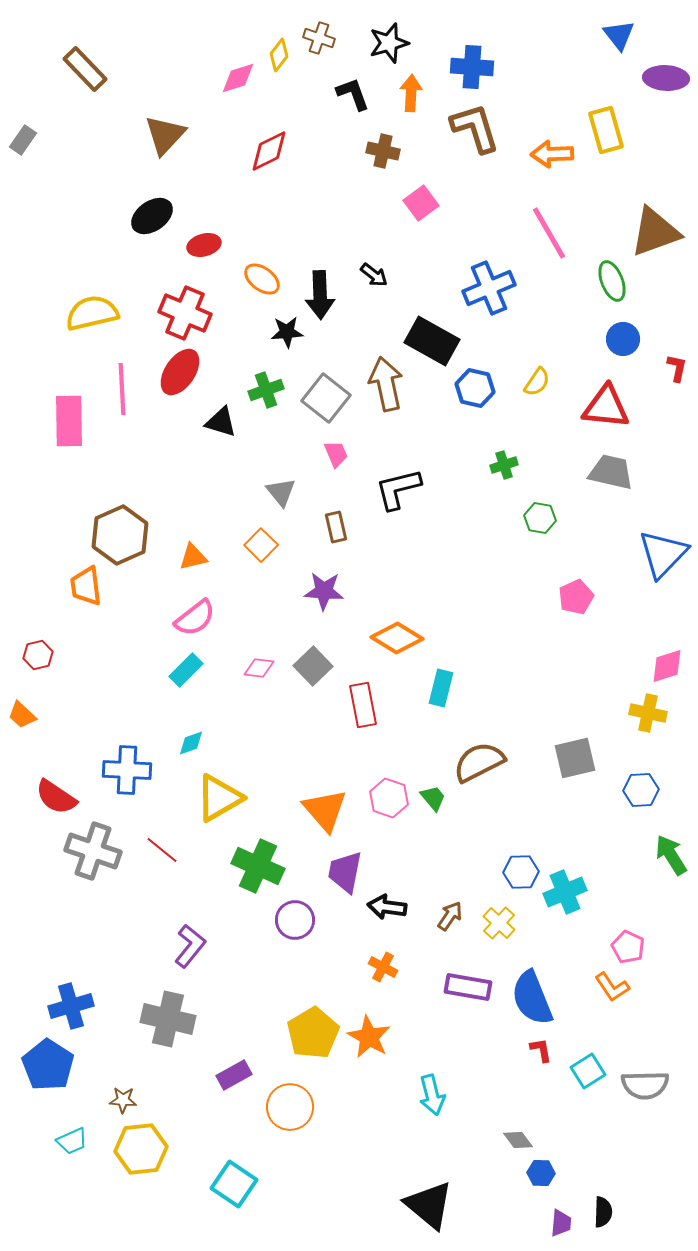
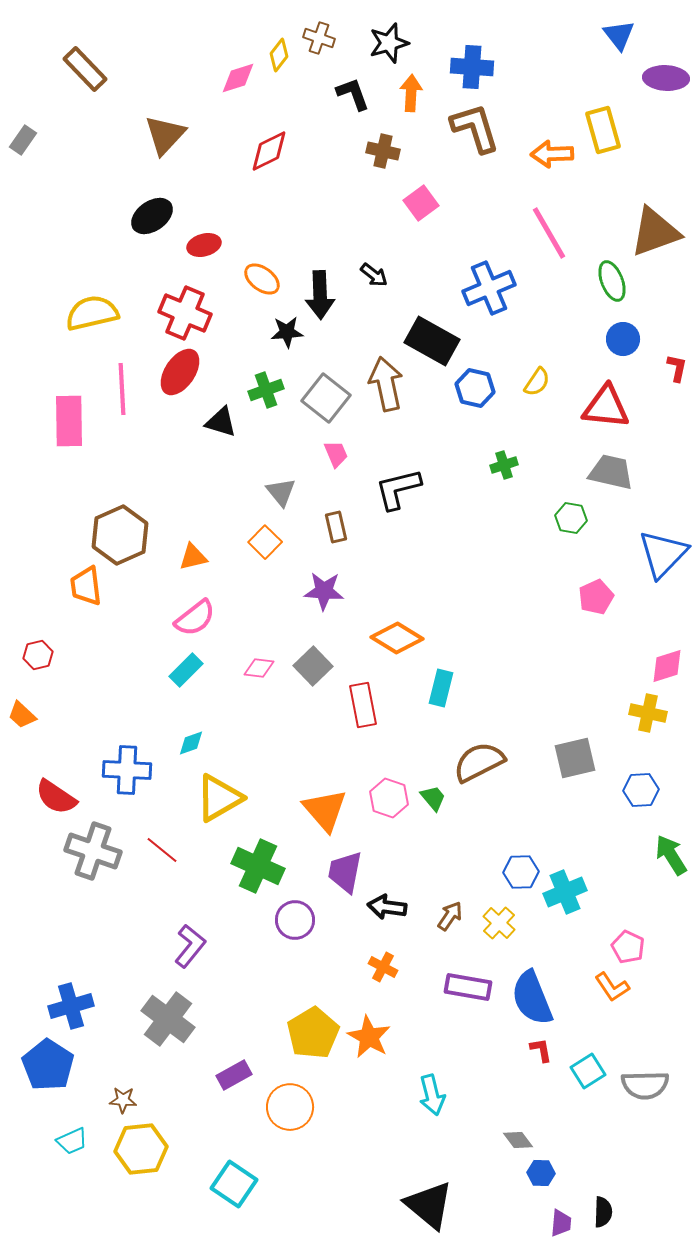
yellow rectangle at (606, 130): moved 3 px left
green hexagon at (540, 518): moved 31 px right
orange square at (261, 545): moved 4 px right, 3 px up
pink pentagon at (576, 597): moved 20 px right
gray cross at (168, 1019): rotated 24 degrees clockwise
